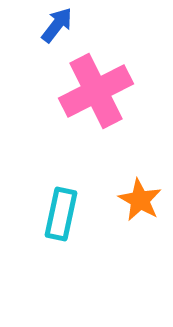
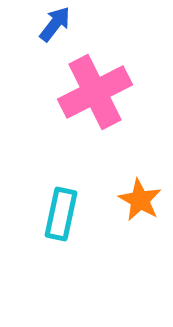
blue arrow: moved 2 px left, 1 px up
pink cross: moved 1 px left, 1 px down
